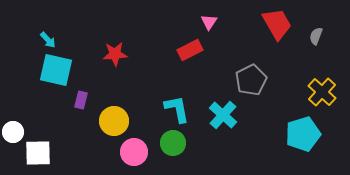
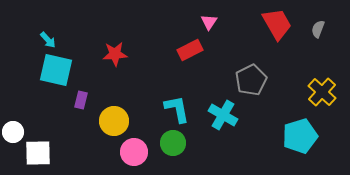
gray semicircle: moved 2 px right, 7 px up
cyan cross: rotated 12 degrees counterclockwise
cyan pentagon: moved 3 px left, 2 px down
